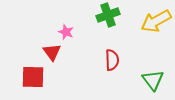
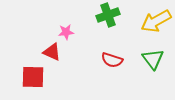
pink star: rotated 28 degrees counterclockwise
red triangle: rotated 30 degrees counterclockwise
red semicircle: rotated 110 degrees clockwise
green triangle: moved 21 px up
